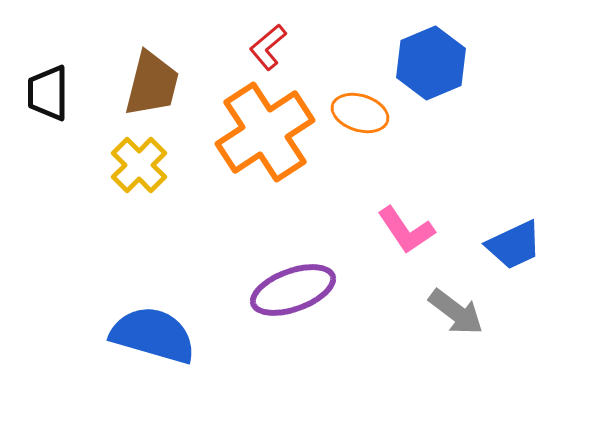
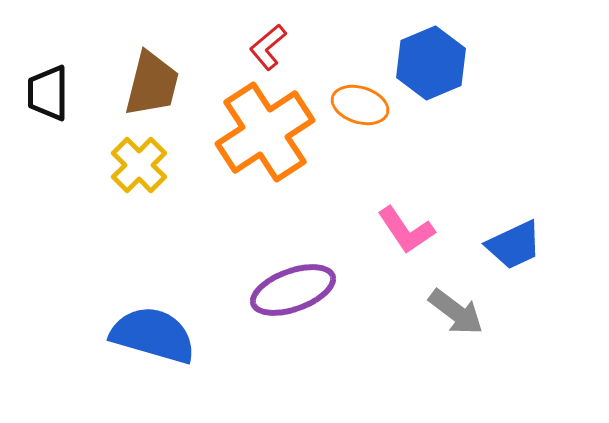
orange ellipse: moved 8 px up
